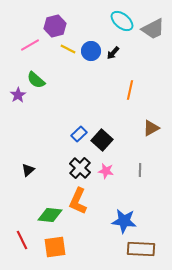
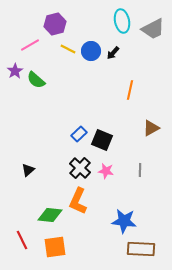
cyan ellipse: rotated 40 degrees clockwise
purple hexagon: moved 2 px up
purple star: moved 3 px left, 24 px up
black square: rotated 20 degrees counterclockwise
